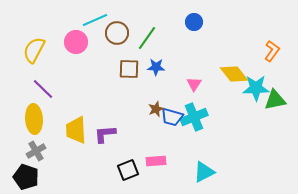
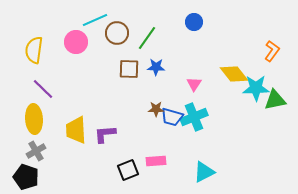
yellow semicircle: rotated 20 degrees counterclockwise
brown star: rotated 21 degrees clockwise
